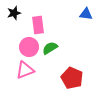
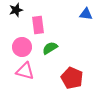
black star: moved 2 px right, 3 px up
pink circle: moved 7 px left
pink triangle: moved 1 px down; rotated 36 degrees clockwise
